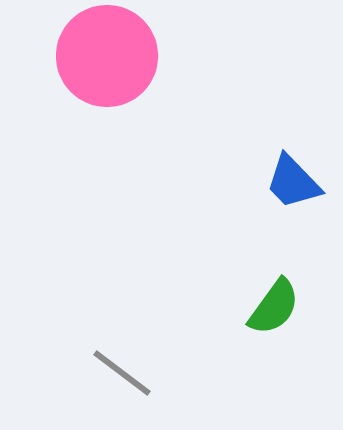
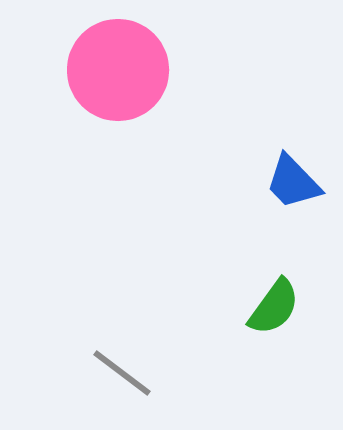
pink circle: moved 11 px right, 14 px down
